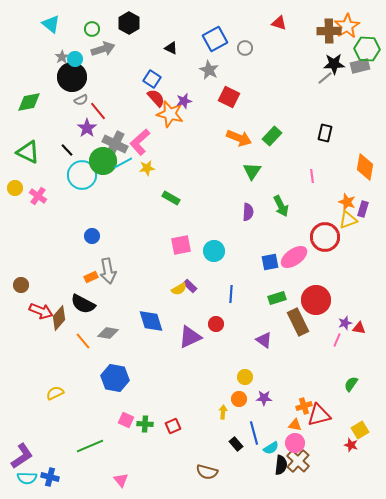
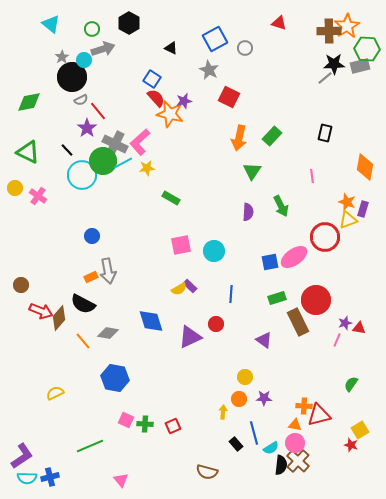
cyan circle at (75, 59): moved 9 px right, 1 px down
orange arrow at (239, 138): rotated 80 degrees clockwise
orange cross at (304, 406): rotated 21 degrees clockwise
blue cross at (50, 477): rotated 30 degrees counterclockwise
